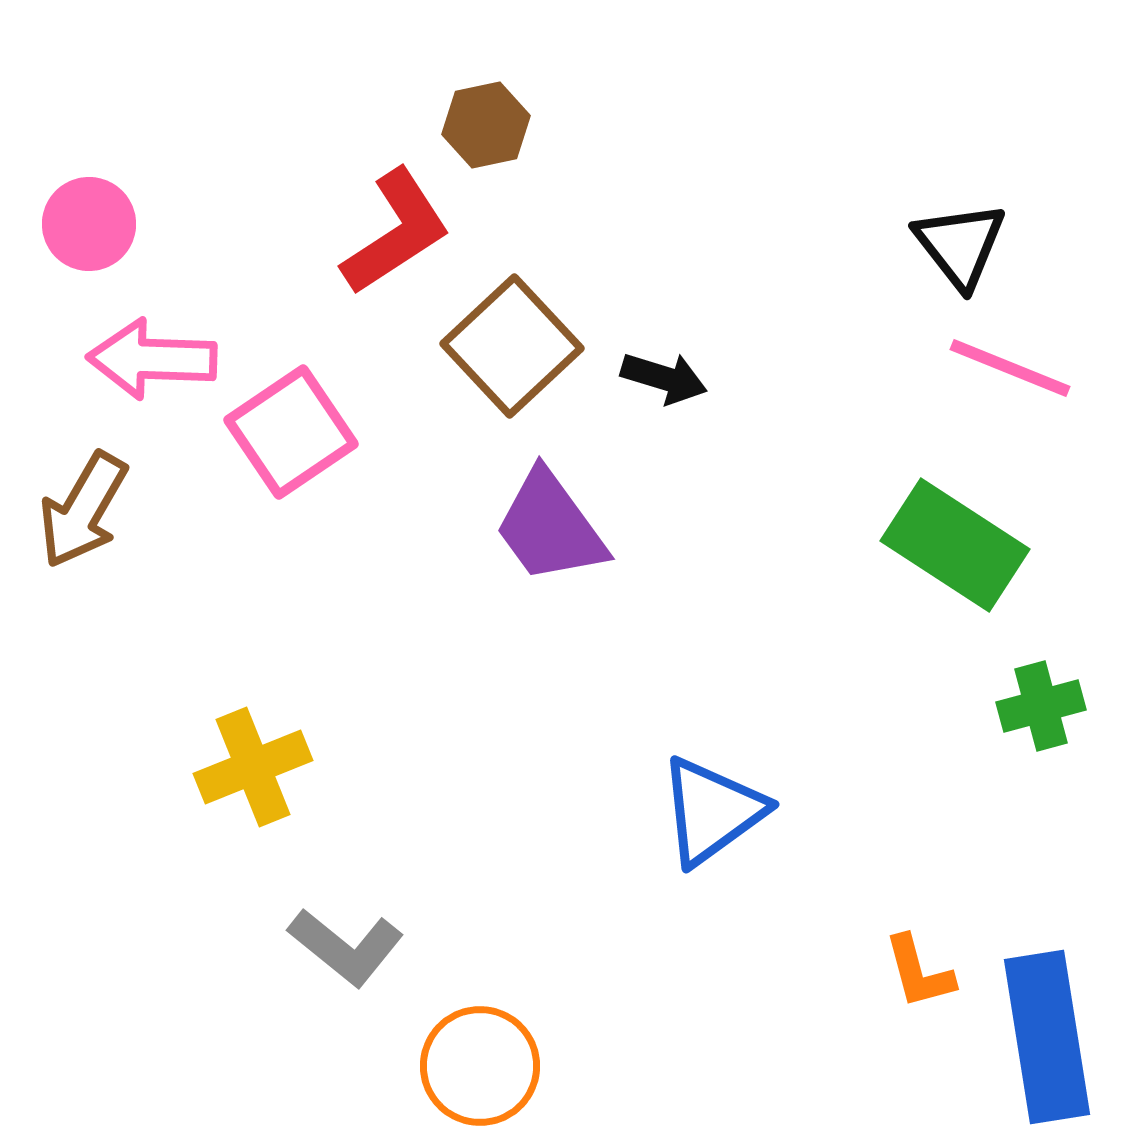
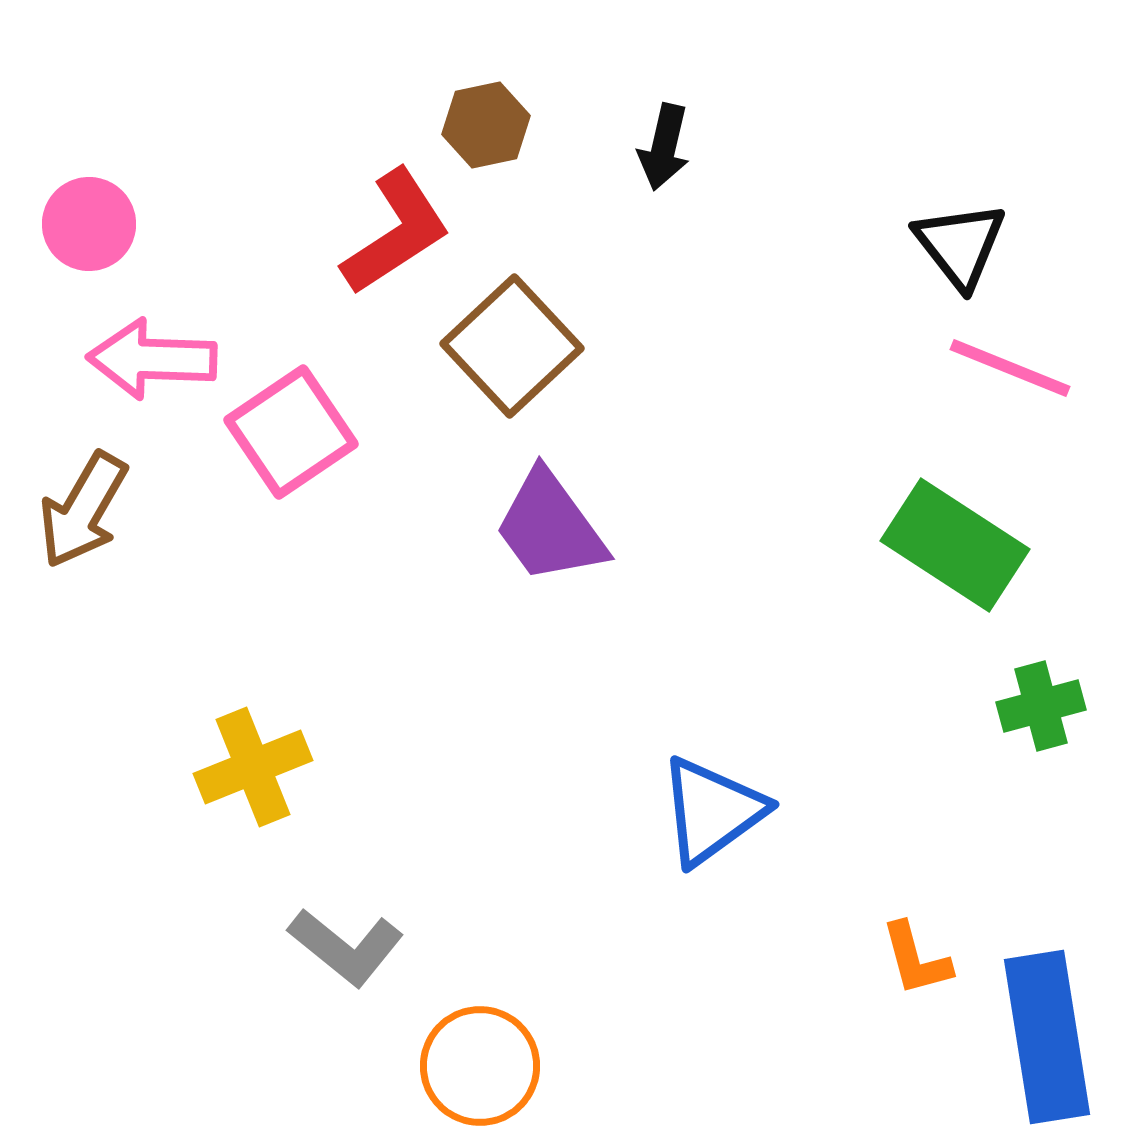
black arrow: moved 231 px up; rotated 86 degrees clockwise
orange L-shape: moved 3 px left, 13 px up
